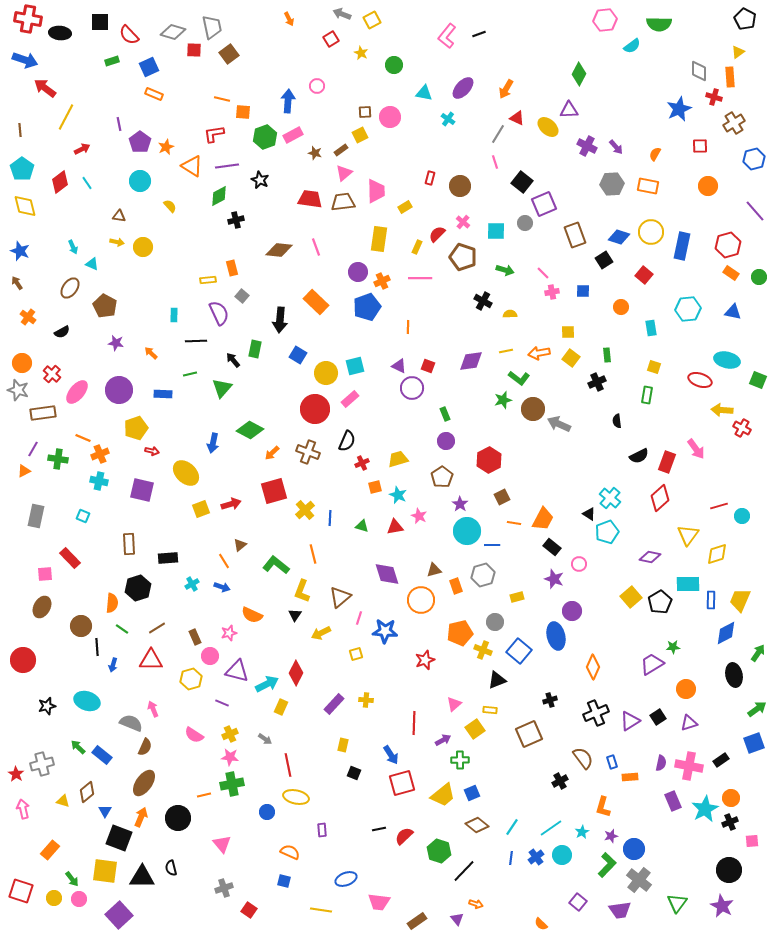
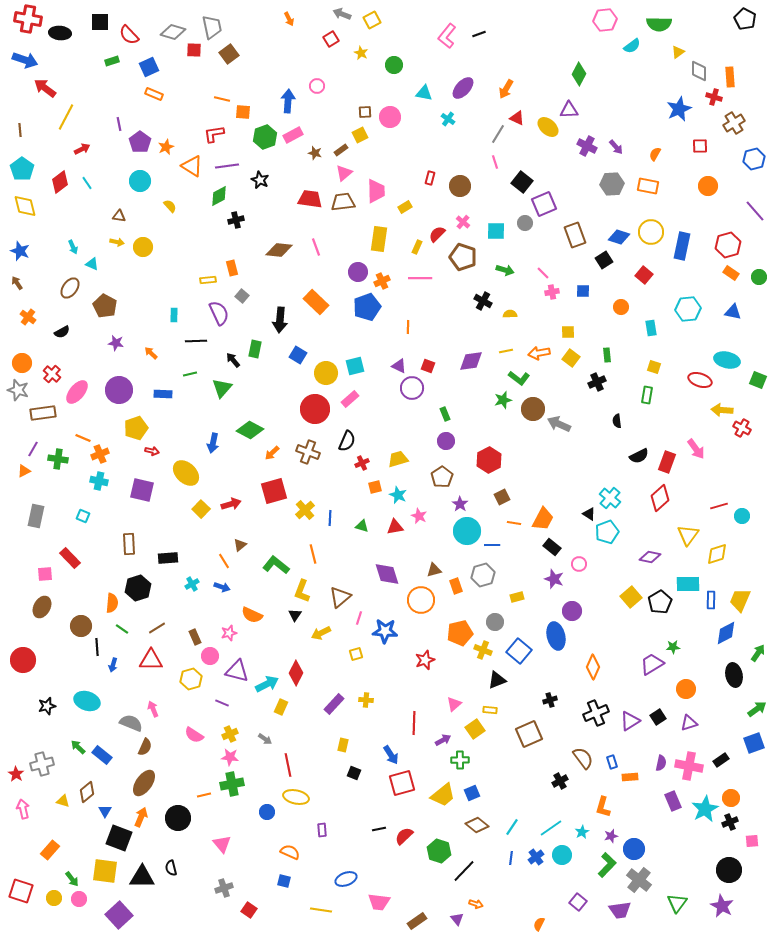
yellow triangle at (738, 52): moved 60 px left
yellow square at (201, 509): rotated 24 degrees counterclockwise
orange semicircle at (541, 924): moved 2 px left; rotated 72 degrees clockwise
